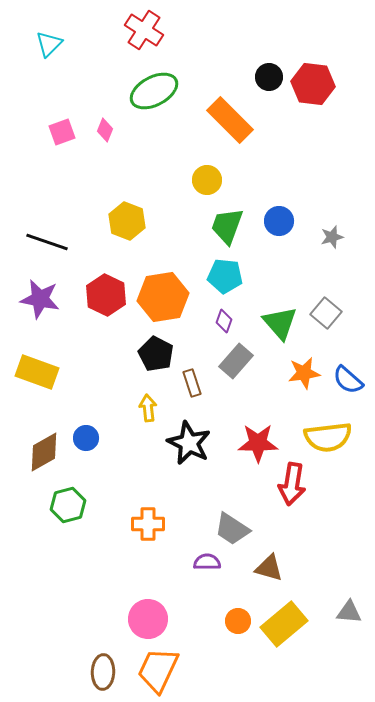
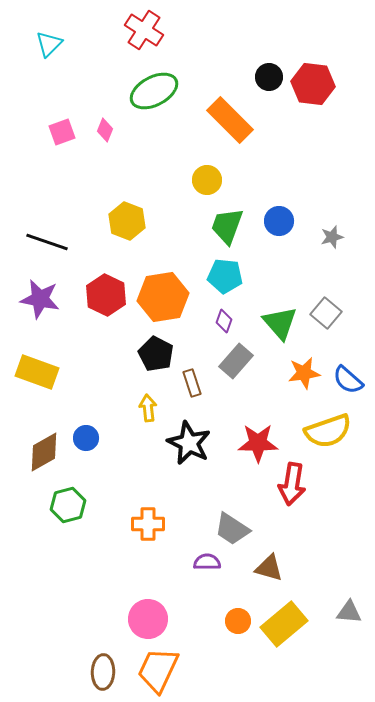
yellow semicircle at (328, 437): moved 6 px up; rotated 12 degrees counterclockwise
